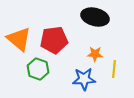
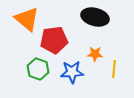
orange triangle: moved 8 px right, 20 px up
blue star: moved 12 px left, 7 px up
